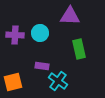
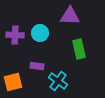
purple rectangle: moved 5 px left
